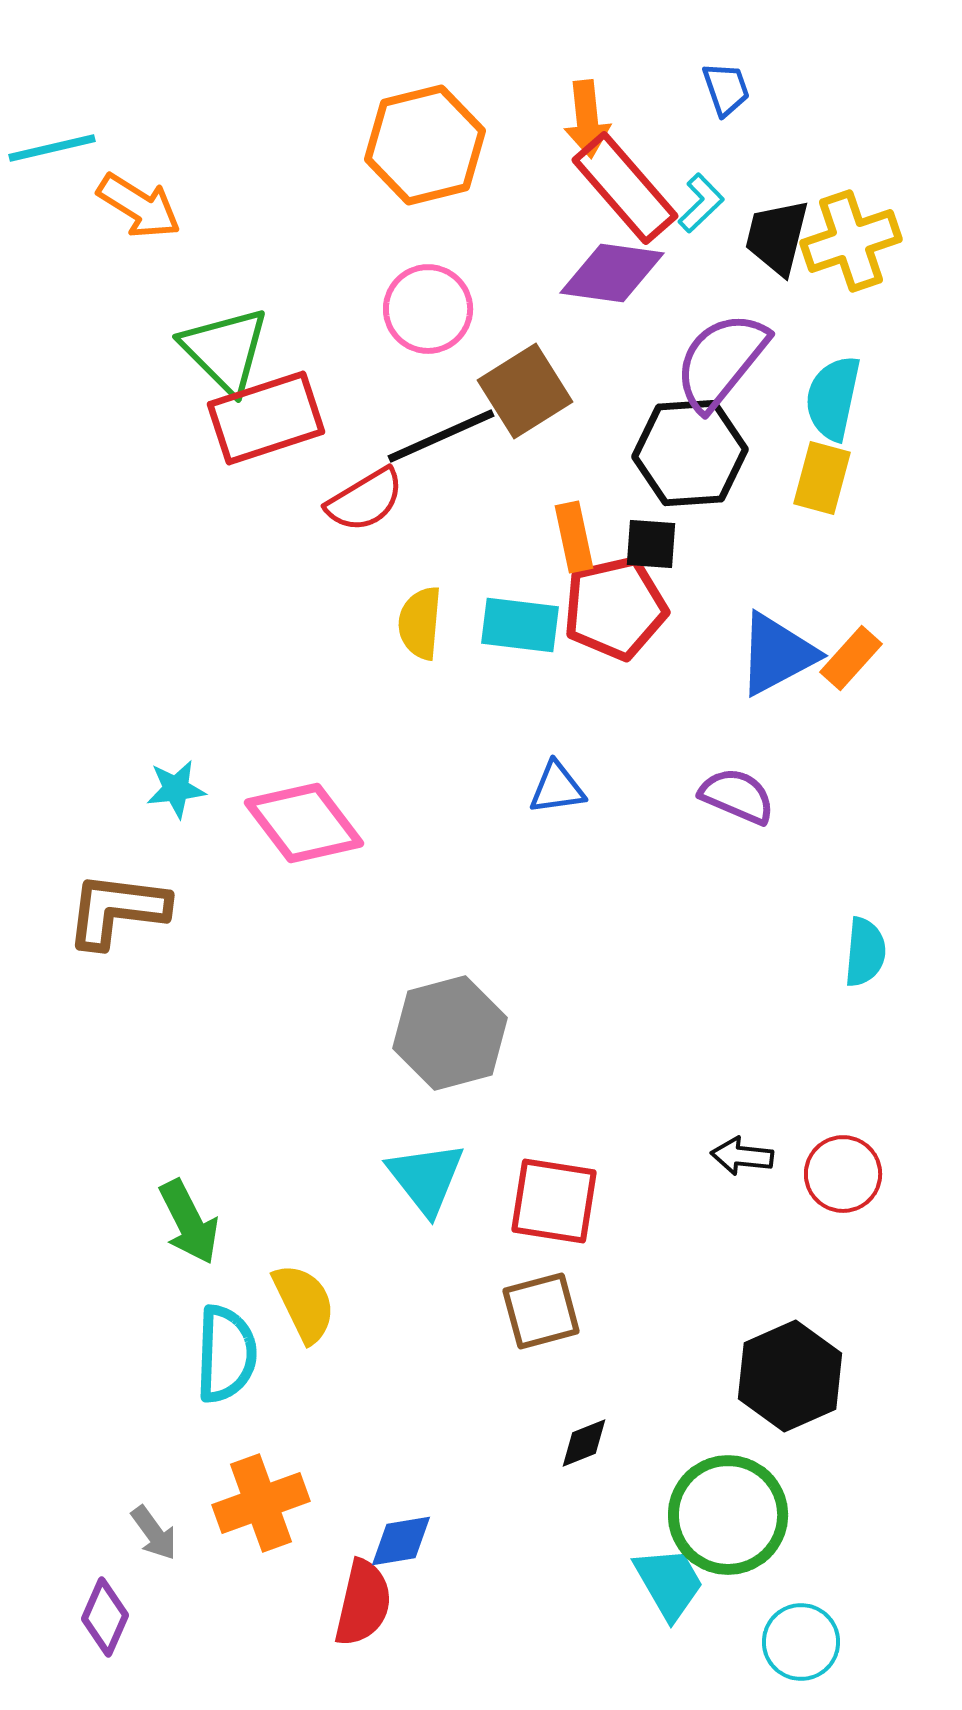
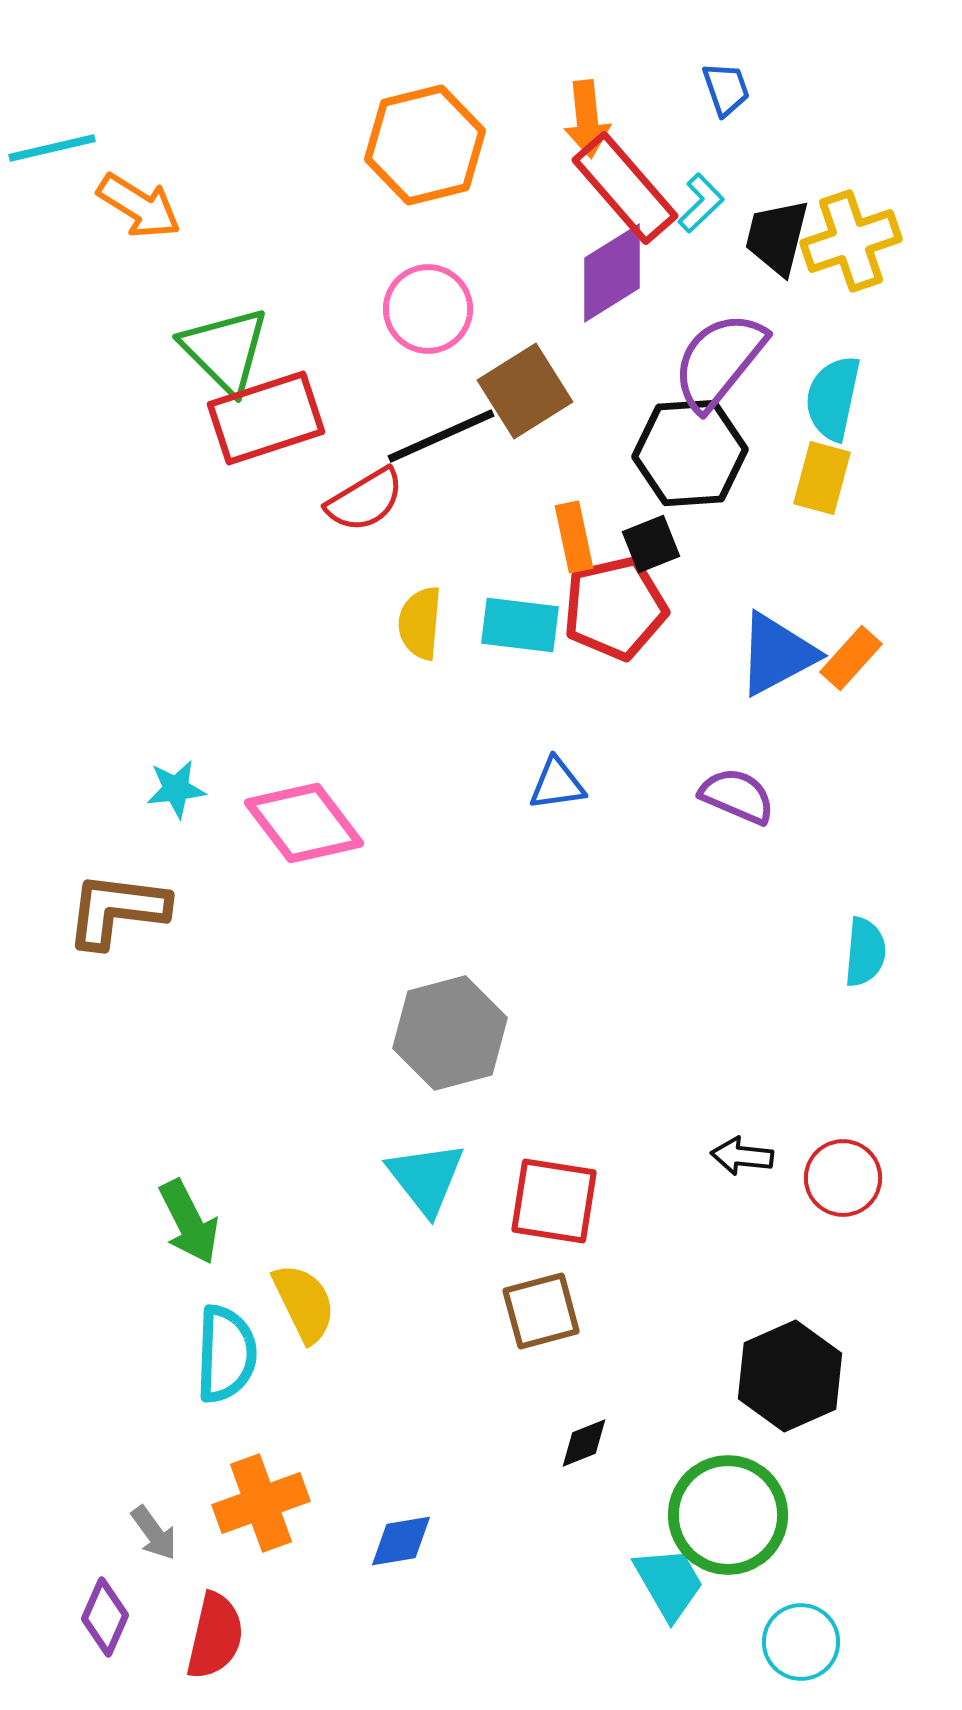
purple diamond at (612, 273): rotated 40 degrees counterclockwise
purple semicircle at (721, 361): moved 2 px left
black square at (651, 544): rotated 26 degrees counterclockwise
blue triangle at (557, 788): moved 4 px up
red circle at (843, 1174): moved 4 px down
red semicircle at (363, 1603): moved 148 px left, 33 px down
